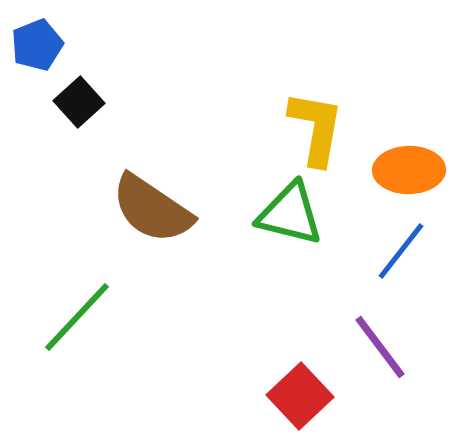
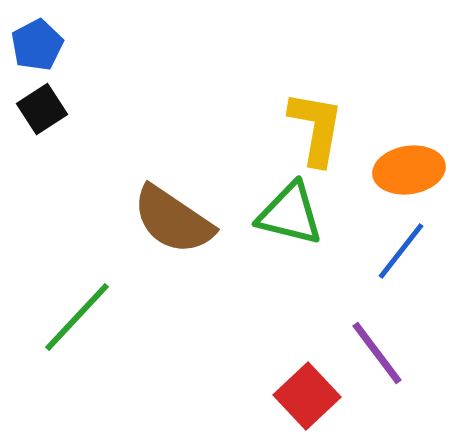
blue pentagon: rotated 6 degrees counterclockwise
black square: moved 37 px left, 7 px down; rotated 9 degrees clockwise
orange ellipse: rotated 8 degrees counterclockwise
brown semicircle: moved 21 px right, 11 px down
purple line: moved 3 px left, 6 px down
red square: moved 7 px right
